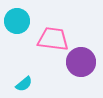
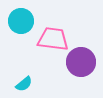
cyan circle: moved 4 px right
